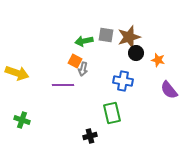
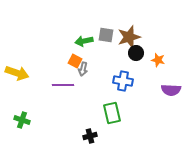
purple semicircle: moved 2 px right; rotated 48 degrees counterclockwise
